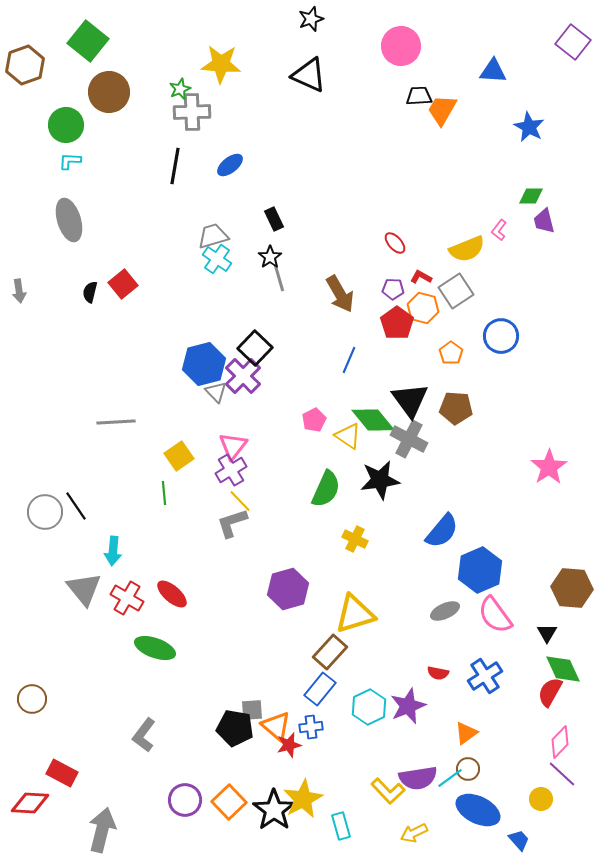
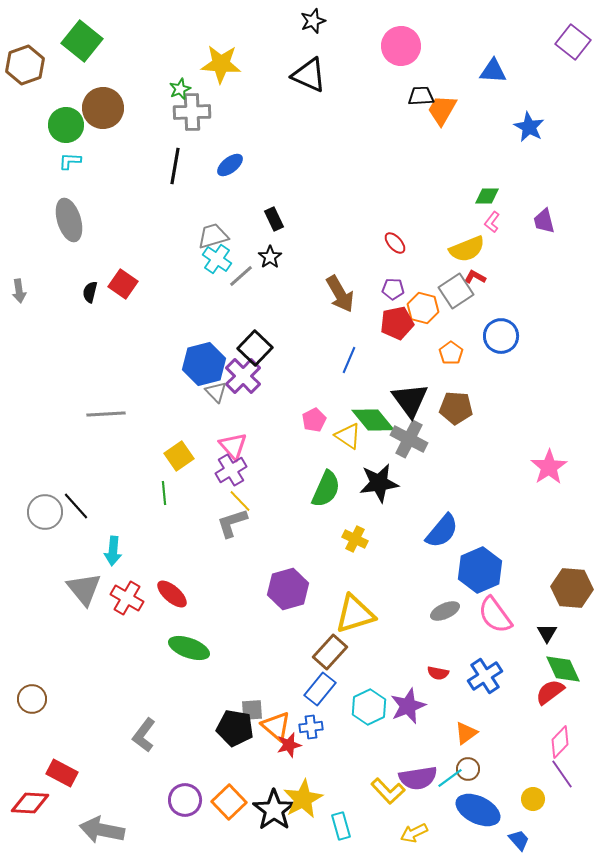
black star at (311, 19): moved 2 px right, 2 px down
green square at (88, 41): moved 6 px left
brown circle at (109, 92): moved 6 px left, 16 px down
black trapezoid at (419, 96): moved 2 px right
green diamond at (531, 196): moved 44 px left
pink L-shape at (499, 230): moved 7 px left, 8 px up
red L-shape at (421, 277): moved 54 px right
gray line at (279, 278): moved 38 px left, 2 px up; rotated 64 degrees clockwise
red square at (123, 284): rotated 16 degrees counterclockwise
red pentagon at (397, 323): rotated 24 degrees clockwise
gray line at (116, 422): moved 10 px left, 8 px up
pink triangle at (233, 446): rotated 20 degrees counterclockwise
black star at (380, 480): moved 1 px left, 3 px down
black line at (76, 506): rotated 8 degrees counterclockwise
green ellipse at (155, 648): moved 34 px right
red semicircle at (550, 692): rotated 24 degrees clockwise
purple line at (562, 774): rotated 12 degrees clockwise
yellow circle at (541, 799): moved 8 px left
gray arrow at (102, 830): rotated 93 degrees counterclockwise
